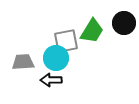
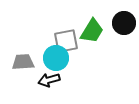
black arrow: moved 2 px left; rotated 15 degrees counterclockwise
